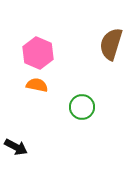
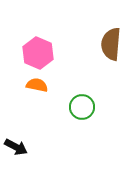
brown semicircle: rotated 12 degrees counterclockwise
